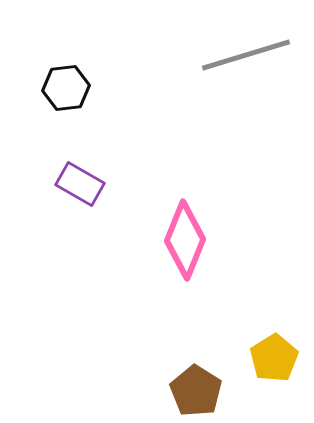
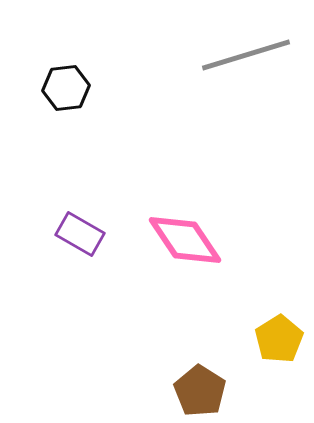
purple rectangle: moved 50 px down
pink diamond: rotated 56 degrees counterclockwise
yellow pentagon: moved 5 px right, 19 px up
brown pentagon: moved 4 px right
